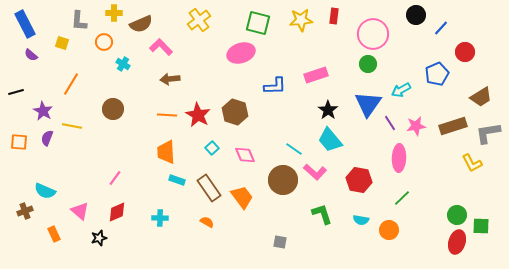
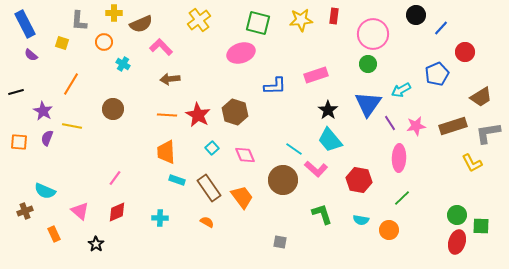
pink L-shape at (315, 172): moved 1 px right, 3 px up
black star at (99, 238): moved 3 px left, 6 px down; rotated 21 degrees counterclockwise
